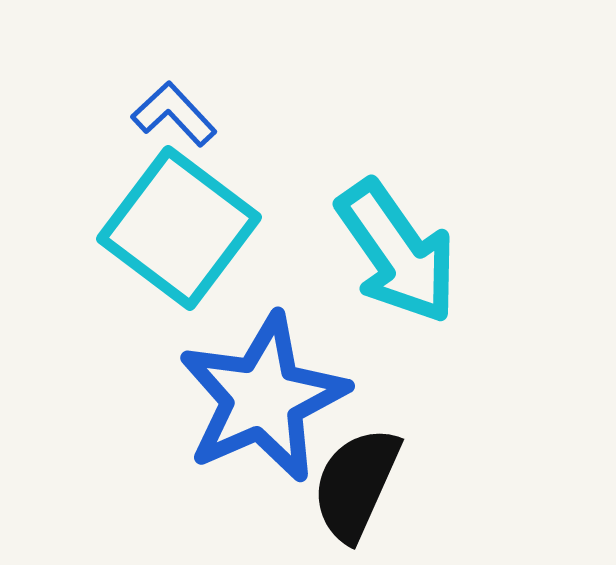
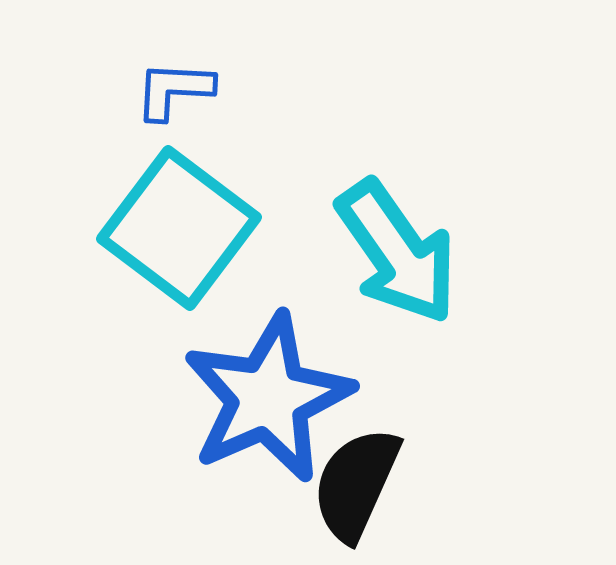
blue L-shape: moved 24 px up; rotated 44 degrees counterclockwise
blue star: moved 5 px right
